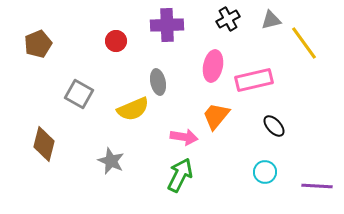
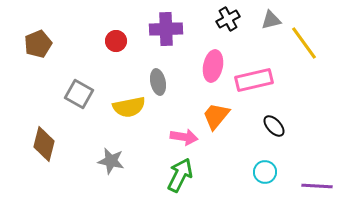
purple cross: moved 1 px left, 4 px down
yellow semicircle: moved 4 px left, 2 px up; rotated 12 degrees clockwise
gray star: rotated 12 degrees counterclockwise
